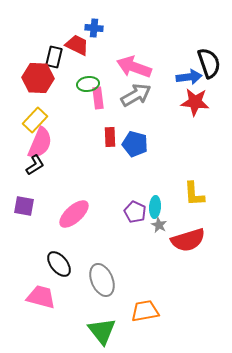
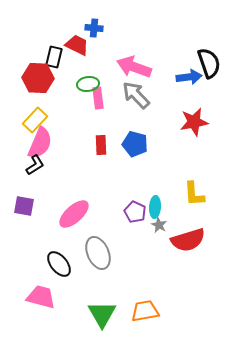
gray arrow: rotated 104 degrees counterclockwise
red star: moved 1 px left, 20 px down; rotated 16 degrees counterclockwise
red rectangle: moved 9 px left, 8 px down
gray ellipse: moved 4 px left, 27 px up
green triangle: moved 17 px up; rotated 8 degrees clockwise
